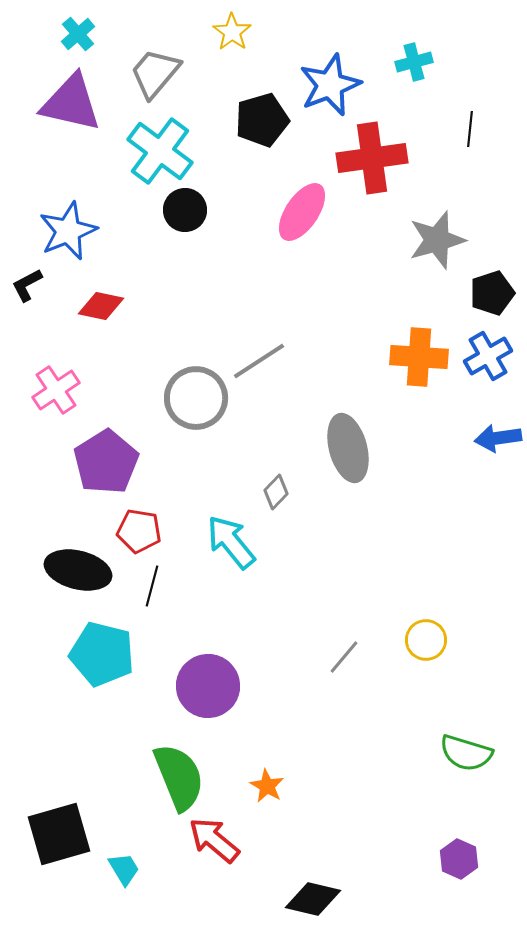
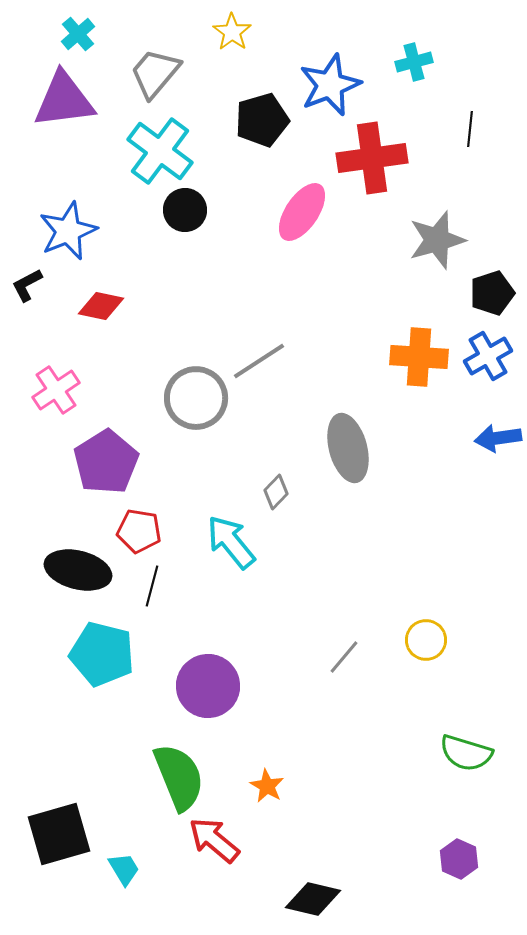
purple triangle at (71, 103): moved 7 px left, 3 px up; rotated 20 degrees counterclockwise
